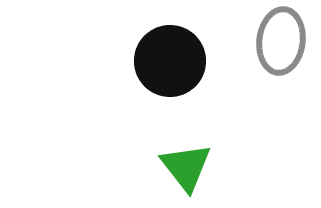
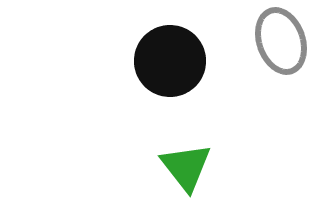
gray ellipse: rotated 26 degrees counterclockwise
